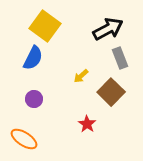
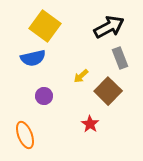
black arrow: moved 1 px right, 2 px up
blue semicircle: rotated 50 degrees clockwise
brown square: moved 3 px left, 1 px up
purple circle: moved 10 px right, 3 px up
red star: moved 3 px right
orange ellipse: moved 1 px right, 4 px up; rotated 36 degrees clockwise
